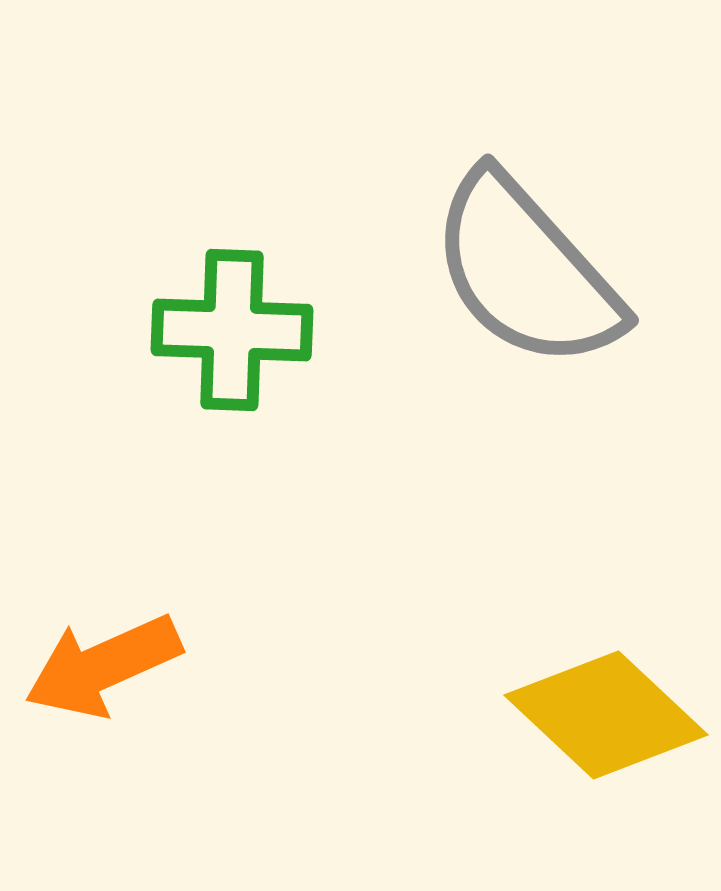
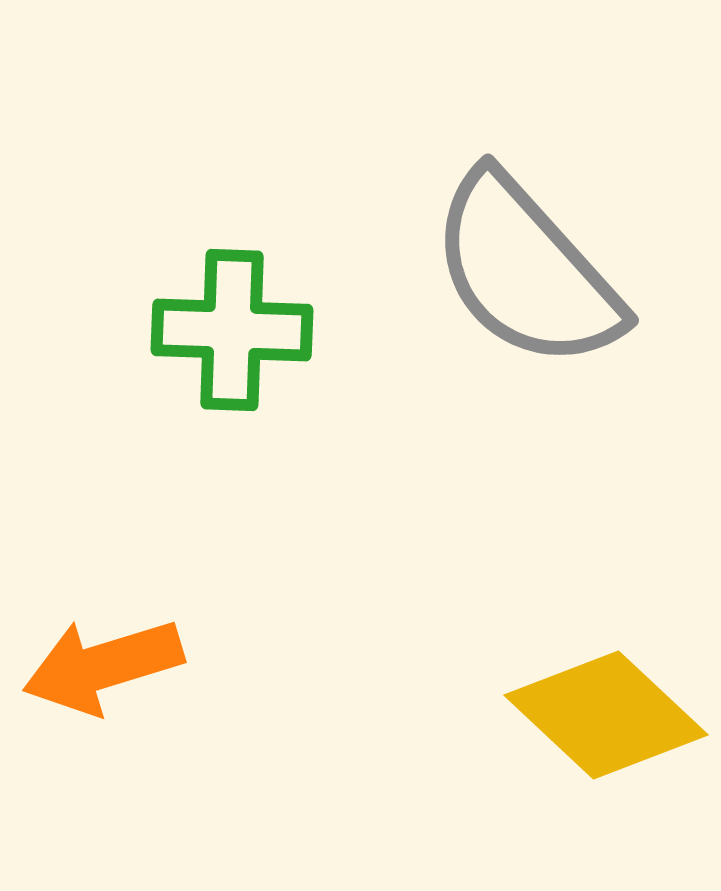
orange arrow: rotated 7 degrees clockwise
